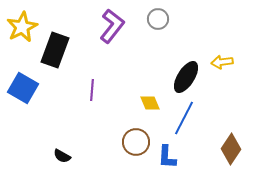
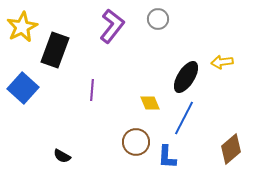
blue square: rotated 12 degrees clockwise
brown diamond: rotated 16 degrees clockwise
